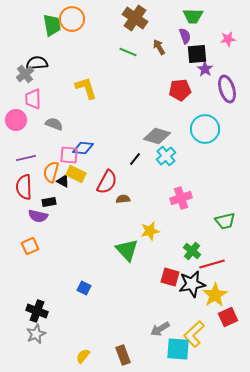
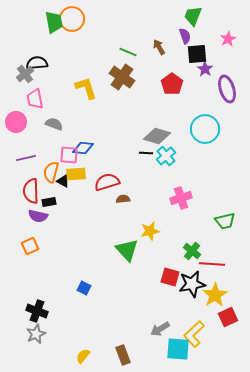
green trapezoid at (193, 16): rotated 110 degrees clockwise
brown cross at (135, 18): moved 13 px left, 59 px down
green trapezoid at (52, 25): moved 2 px right, 3 px up
pink star at (228, 39): rotated 21 degrees counterclockwise
red pentagon at (180, 90): moved 8 px left, 6 px up; rotated 30 degrees counterclockwise
pink trapezoid at (33, 99): moved 2 px right; rotated 10 degrees counterclockwise
pink circle at (16, 120): moved 2 px down
black line at (135, 159): moved 11 px right, 6 px up; rotated 56 degrees clockwise
yellow rectangle at (76, 174): rotated 30 degrees counterclockwise
red semicircle at (107, 182): rotated 135 degrees counterclockwise
red semicircle at (24, 187): moved 7 px right, 4 px down
red line at (212, 264): rotated 20 degrees clockwise
